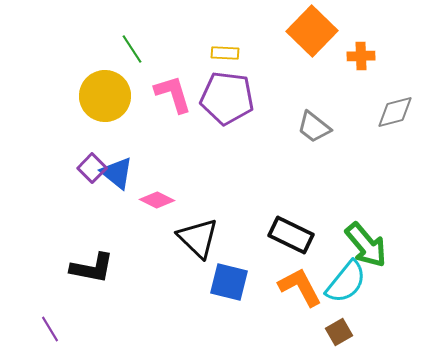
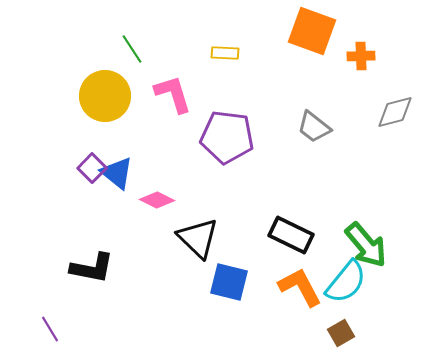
orange square: rotated 24 degrees counterclockwise
purple pentagon: moved 39 px down
brown square: moved 2 px right, 1 px down
